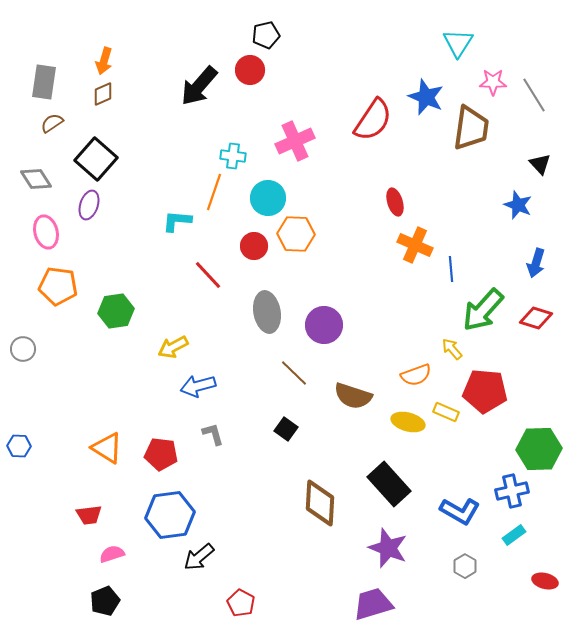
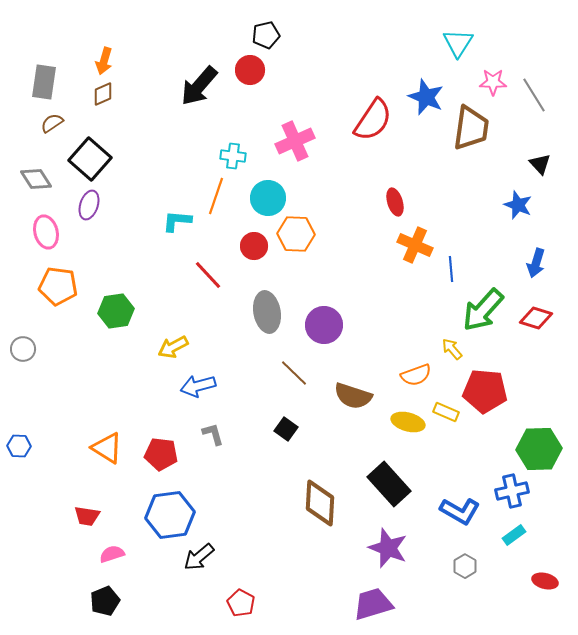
black square at (96, 159): moved 6 px left
orange line at (214, 192): moved 2 px right, 4 px down
red trapezoid at (89, 515): moved 2 px left, 1 px down; rotated 16 degrees clockwise
